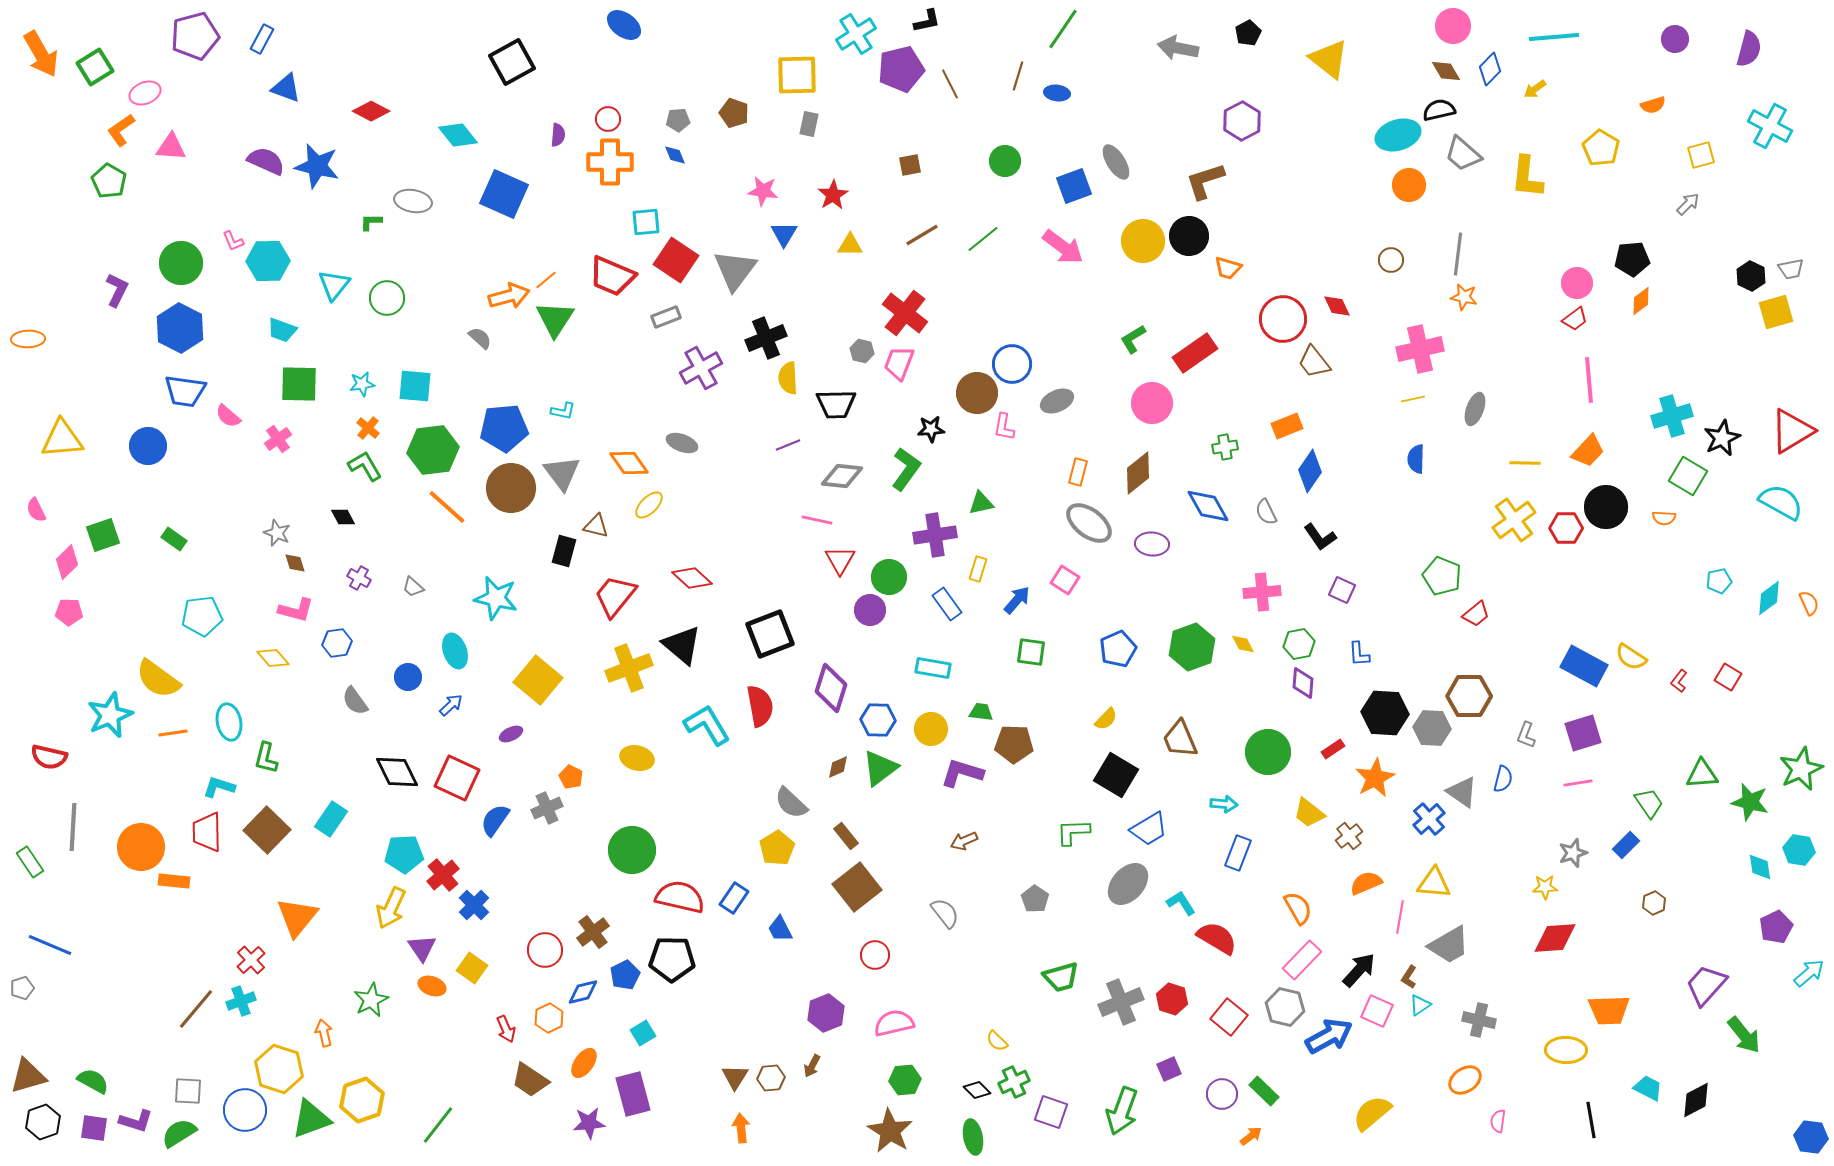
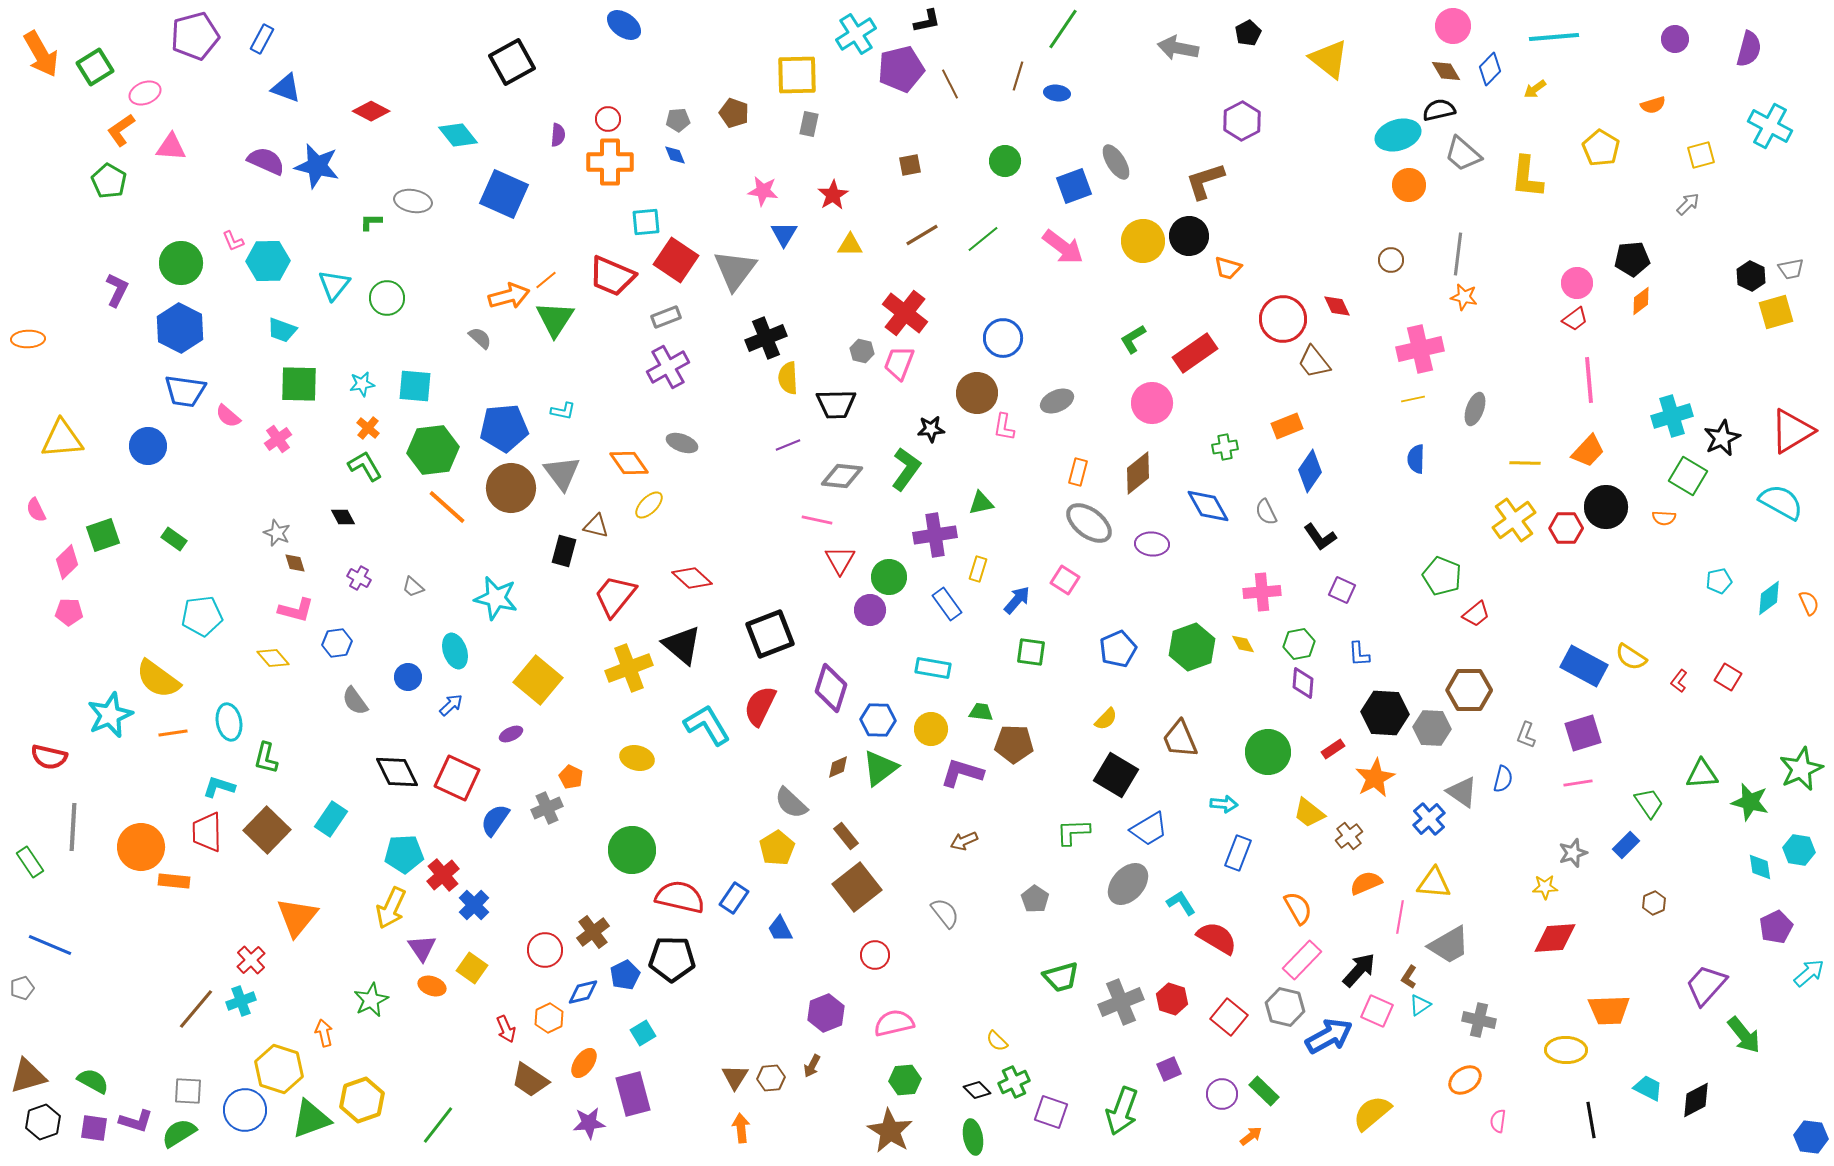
blue circle at (1012, 364): moved 9 px left, 26 px up
purple cross at (701, 368): moved 33 px left, 1 px up
brown hexagon at (1469, 696): moved 6 px up
red semicircle at (760, 706): rotated 144 degrees counterclockwise
